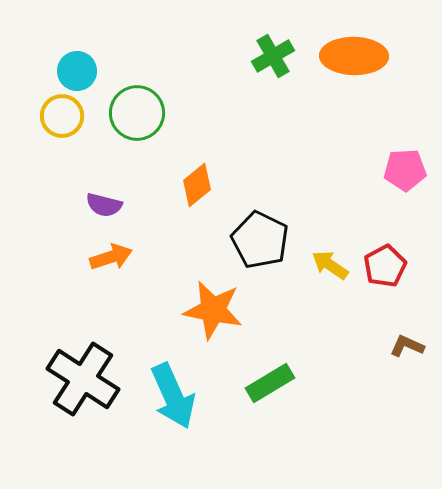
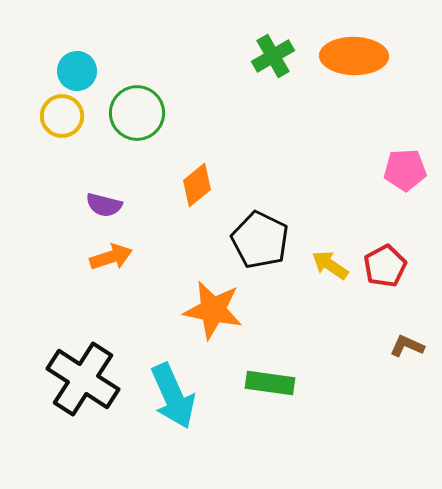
green rectangle: rotated 39 degrees clockwise
